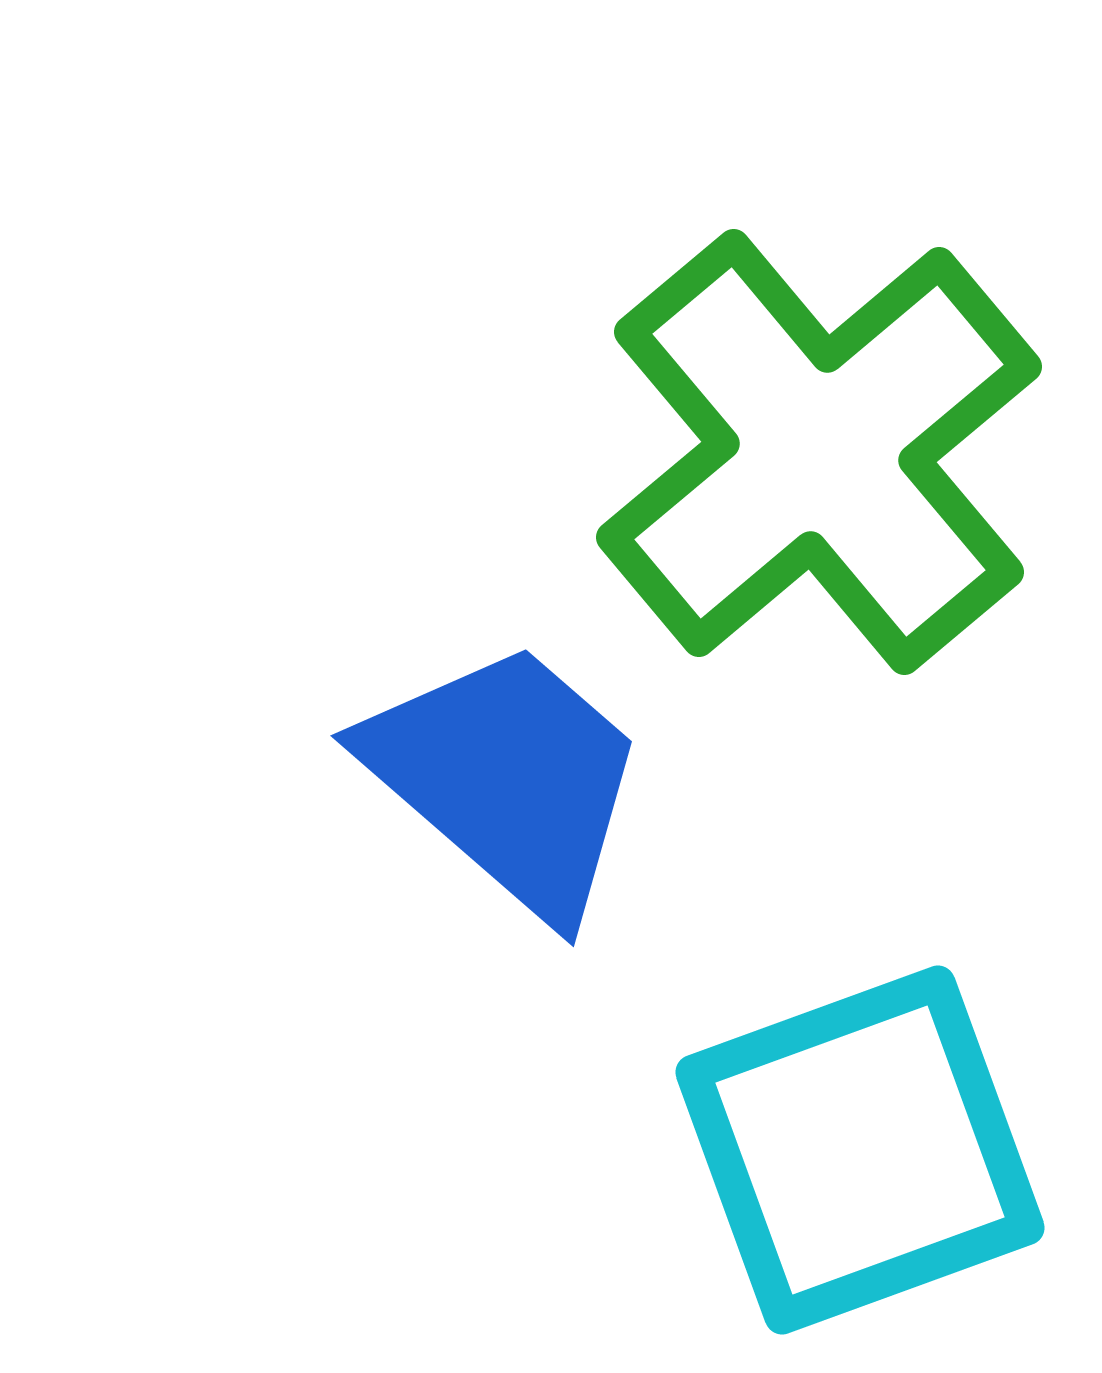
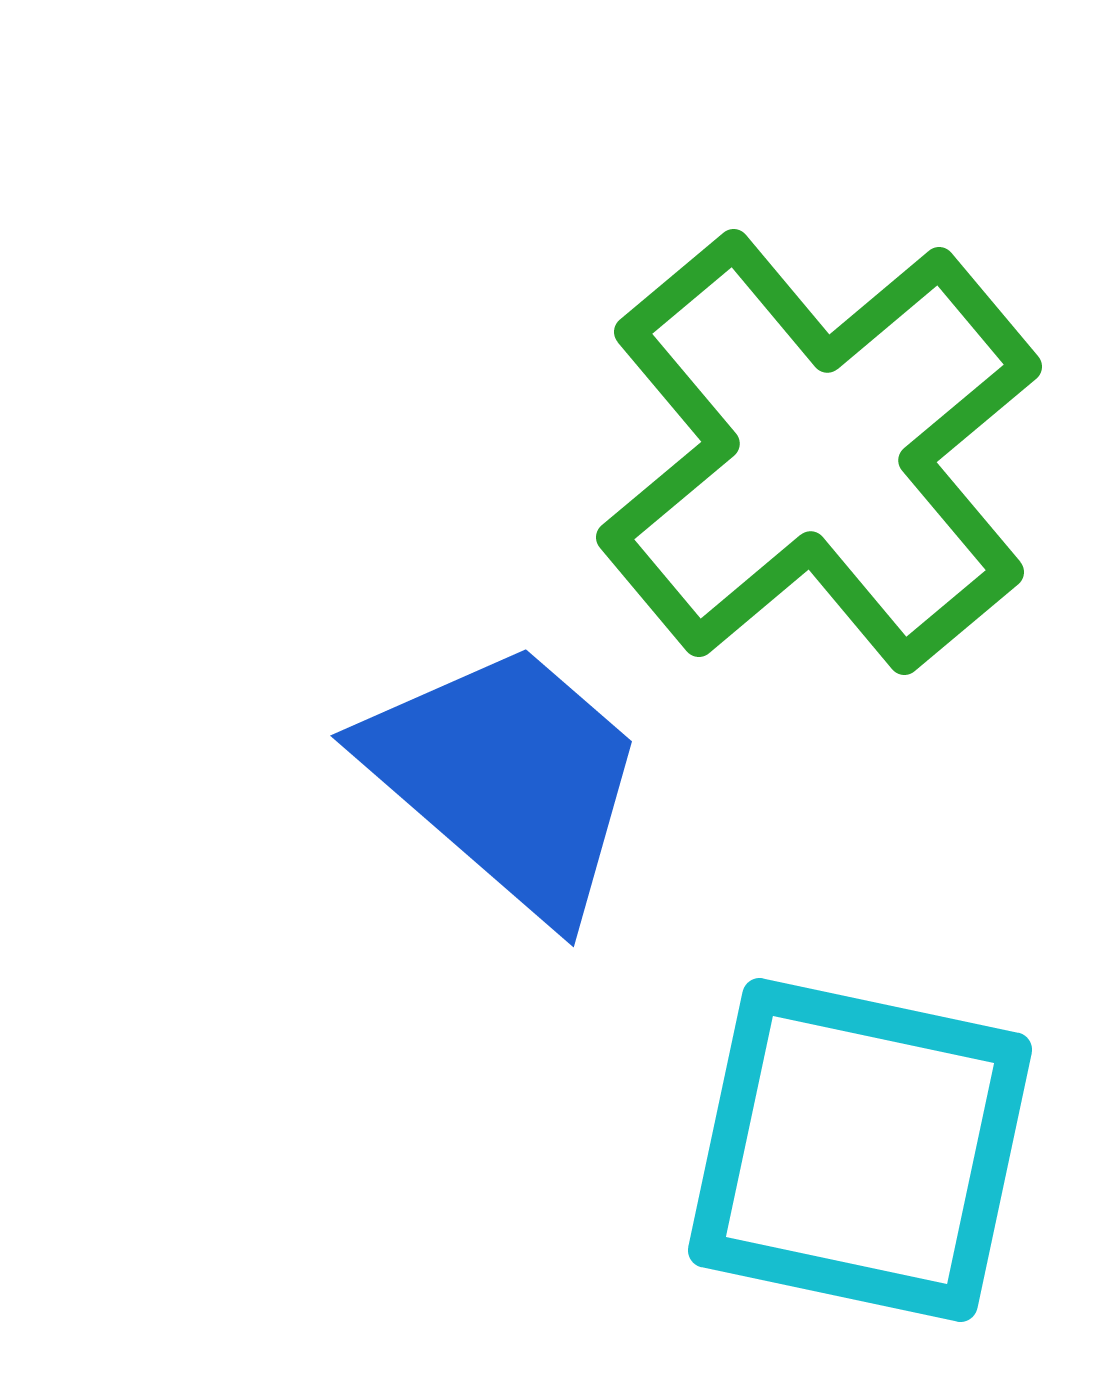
cyan square: rotated 32 degrees clockwise
